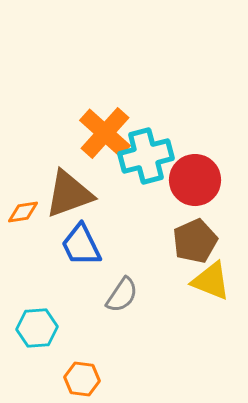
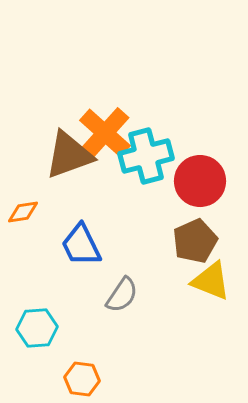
red circle: moved 5 px right, 1 px down
brown triangle: moved 39 px up
